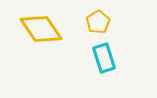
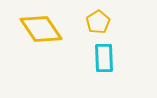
cyan rectangle: rotated 16 degrees clockwise
